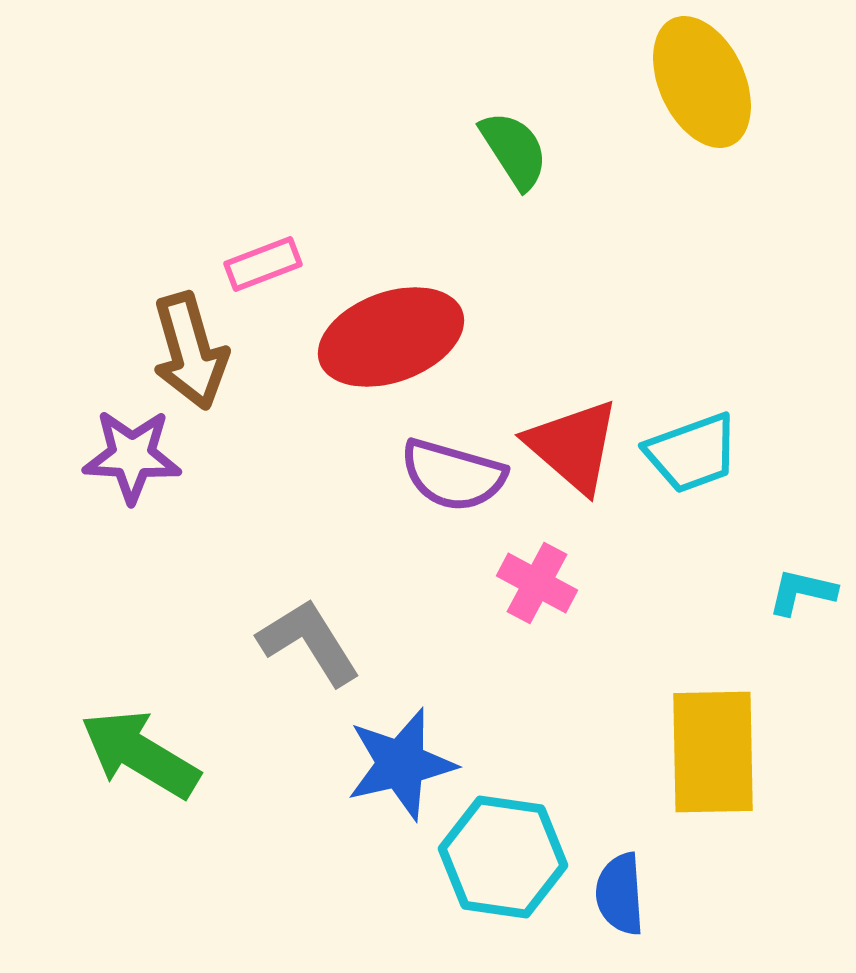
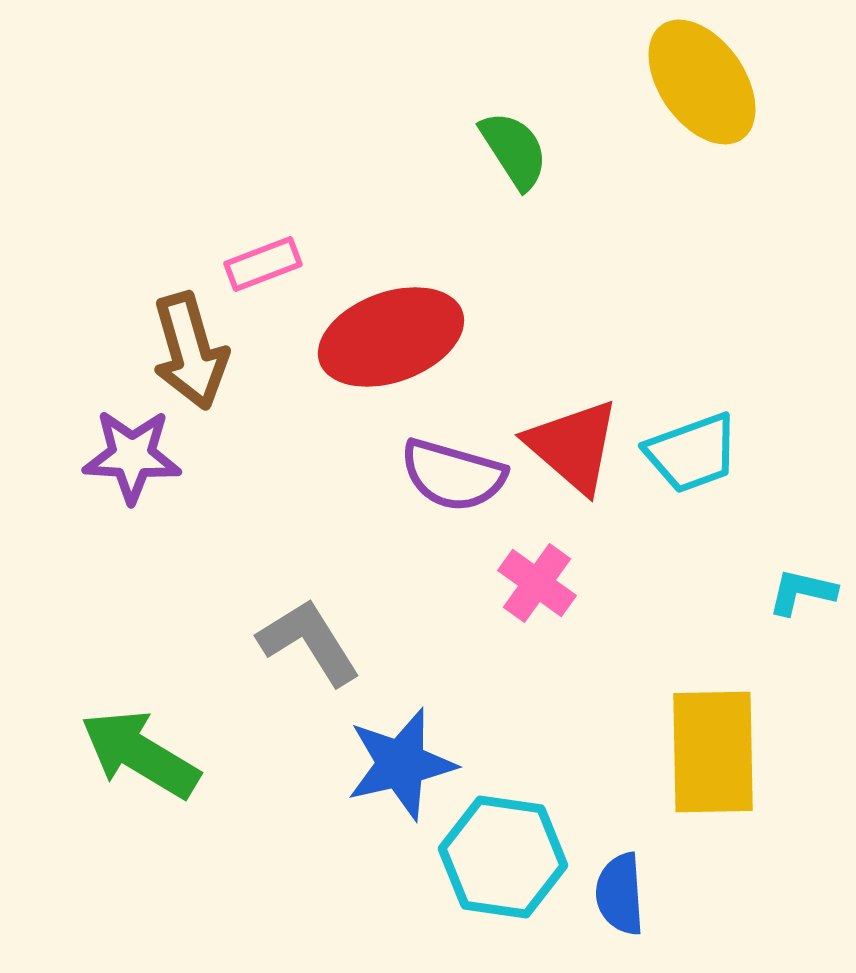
yellow ellipse: rotated 10 degrees counterclockwise
pink cross: rotated 8 degrees clockwise
